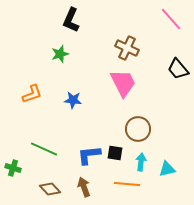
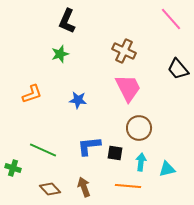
black L-shape: moved 4 px left, 1 px down
brown cross: moved 3 px left, 3 px down
pink trapezoid: moved 5 px right, 5 px down
blue star: moved 5 px right
brown circle: moved 1 px right, 1 px up
green line: moved 1 px left, 1 px down
blue L-shape: moved 9 px up
orange line: moved 1 px right, 2 px down
